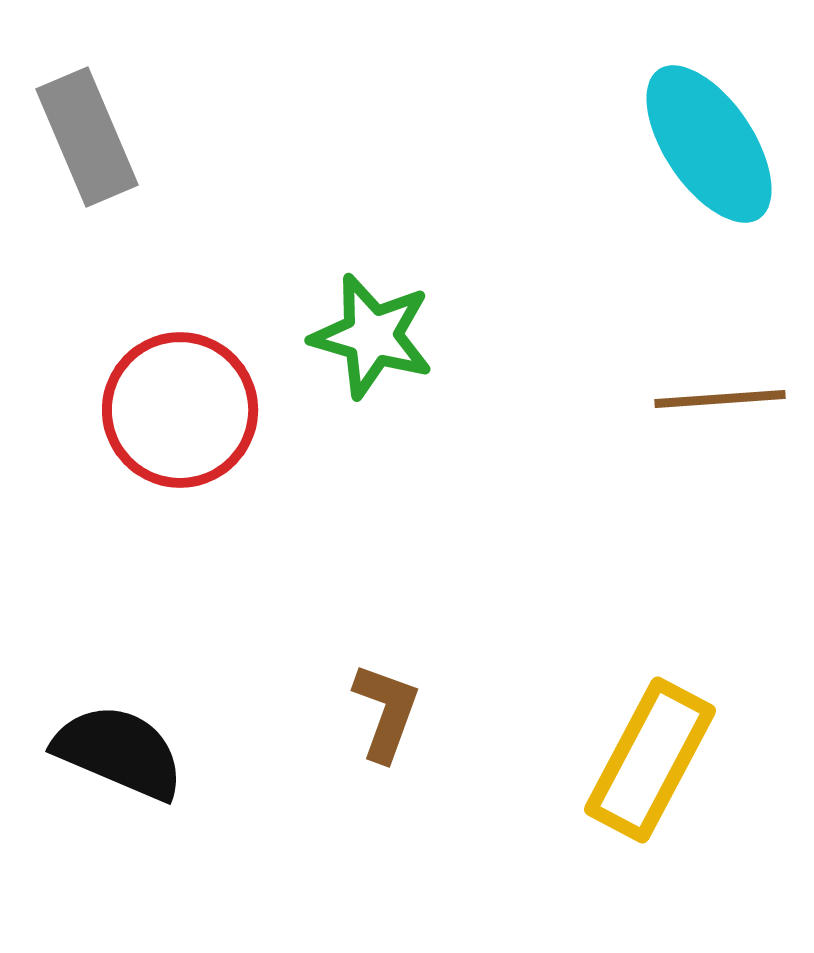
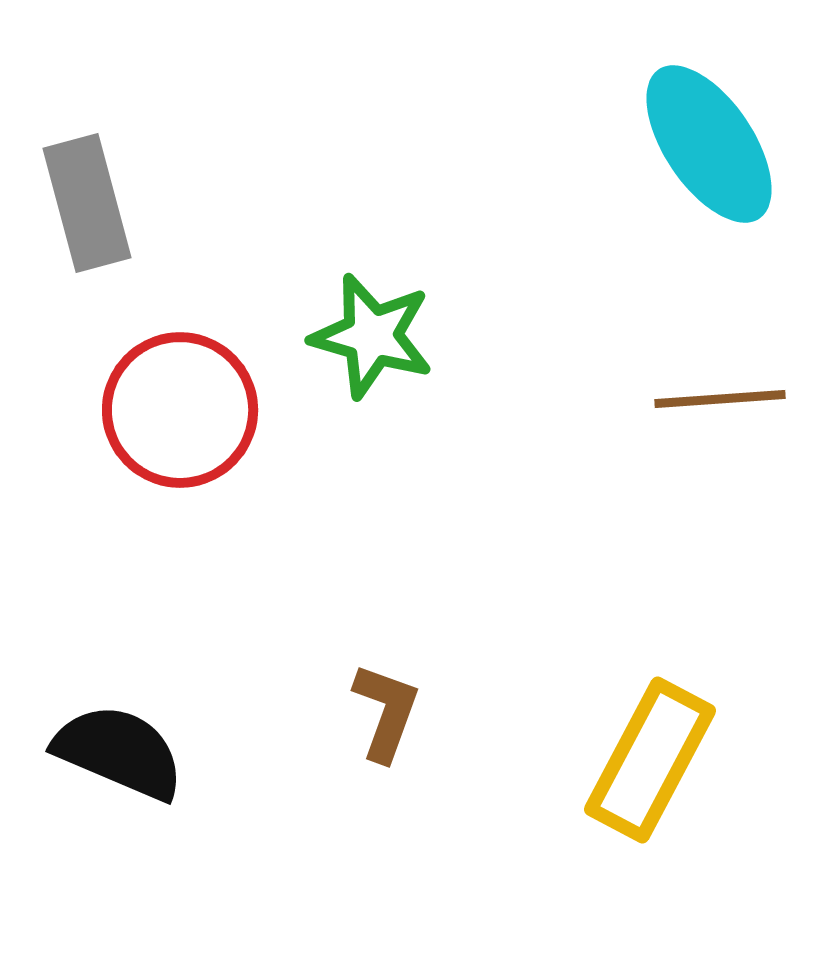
gray rectangle: moved 66 px down; rotated 8 degrees clockwise
